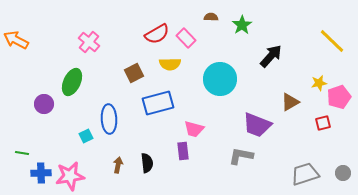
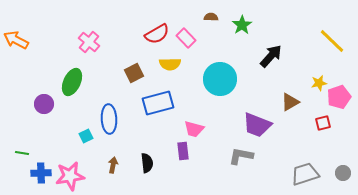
brown arrow: moved 5 px left
